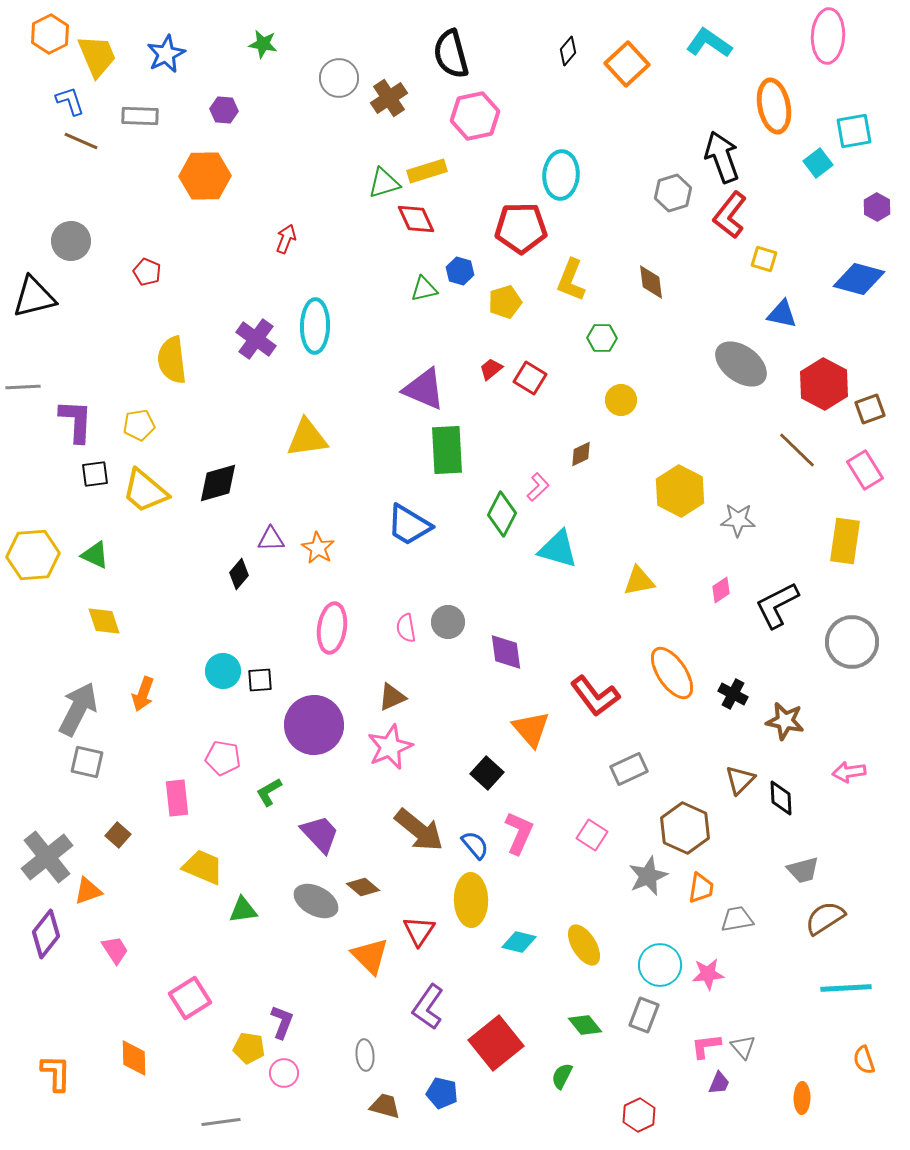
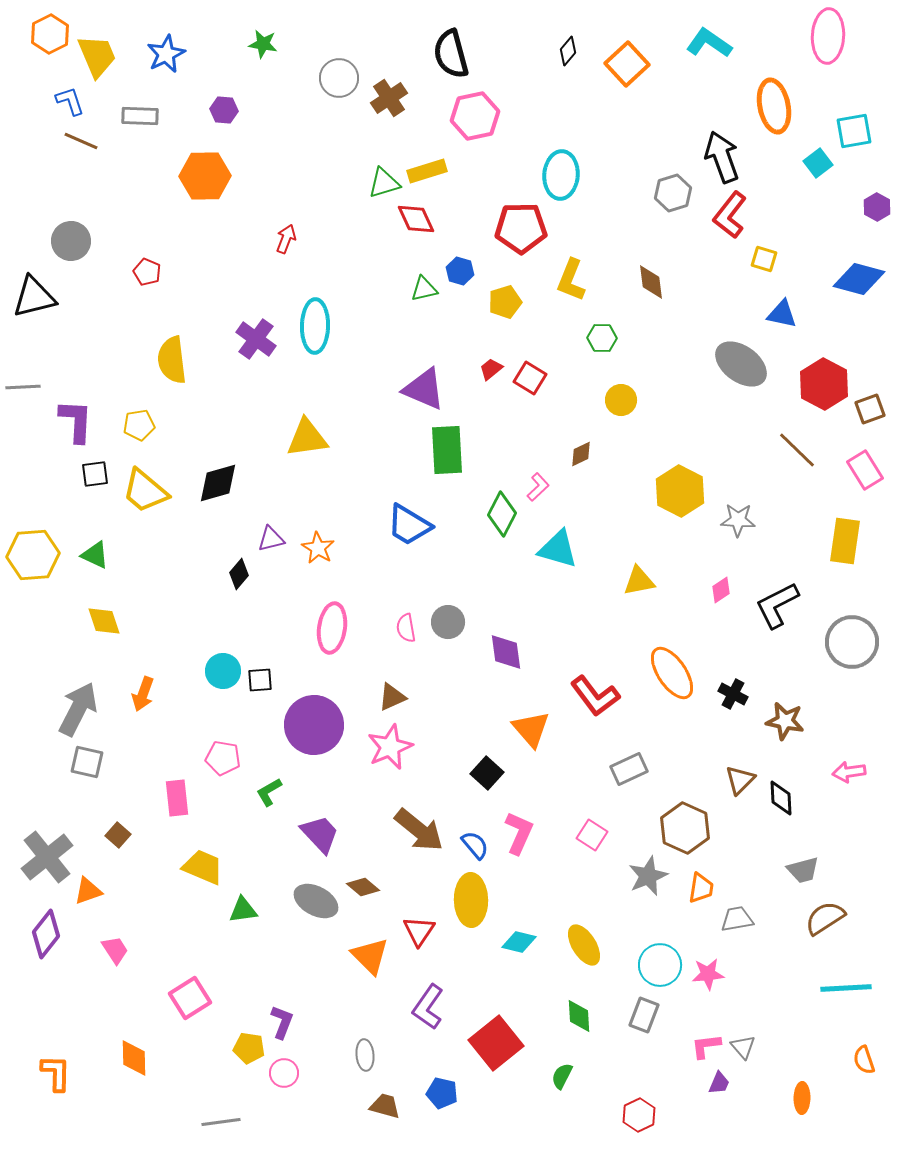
purple triangle at (271, 539): rotated 12 degrees counterclockwise
green diamond at (585, 1025): moved 6 px left, 9 px up; rotated 36 degrees clockwise
